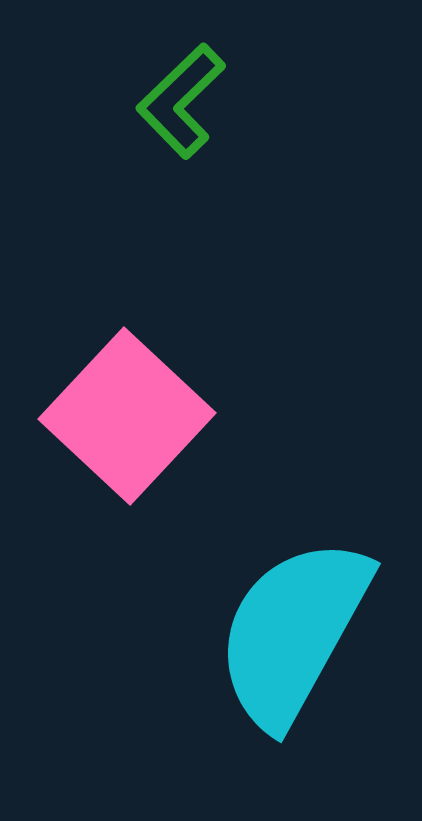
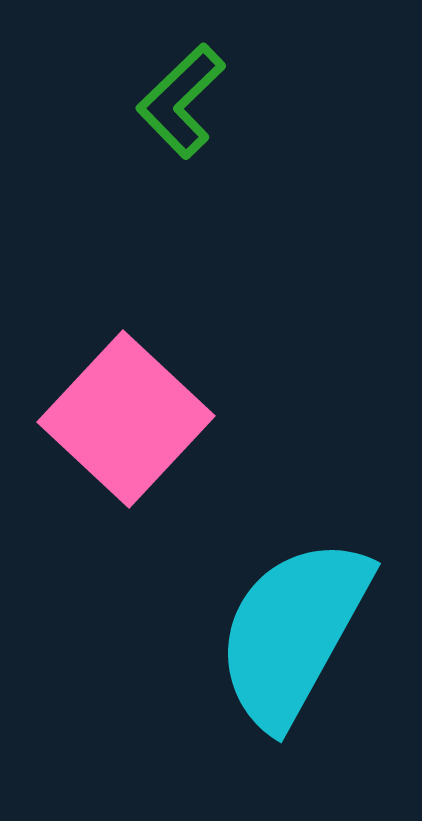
pink square: moved 1 px left, 3 px down
